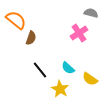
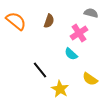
orange semicircle: moved 1 px down
brown semicircle: moved 18 px right, 17 px up
cyan semicircle: moved 3 px right, 14 px up
